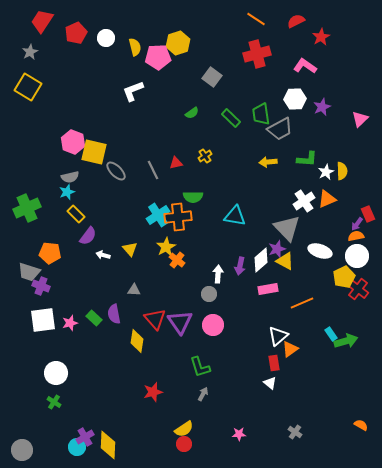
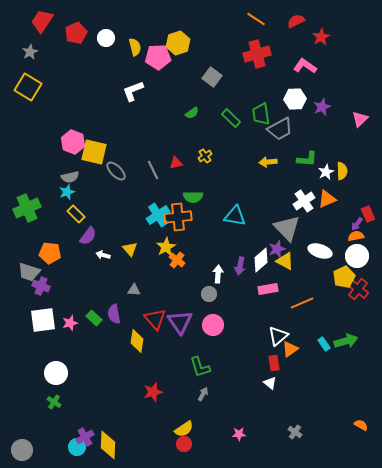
cyan rectangle at (331, 334): moved 7 px left, 10 px down
